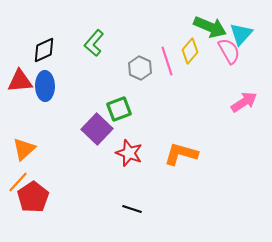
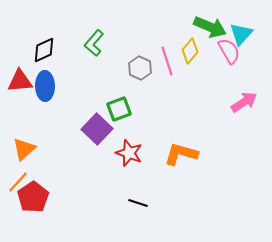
black line: moved 6 px right, 6 px up
